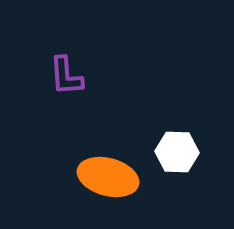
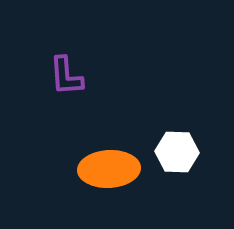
orange ellipse: moved 1 px right, 8 px up; rotated 18 degrees counterclockwise
